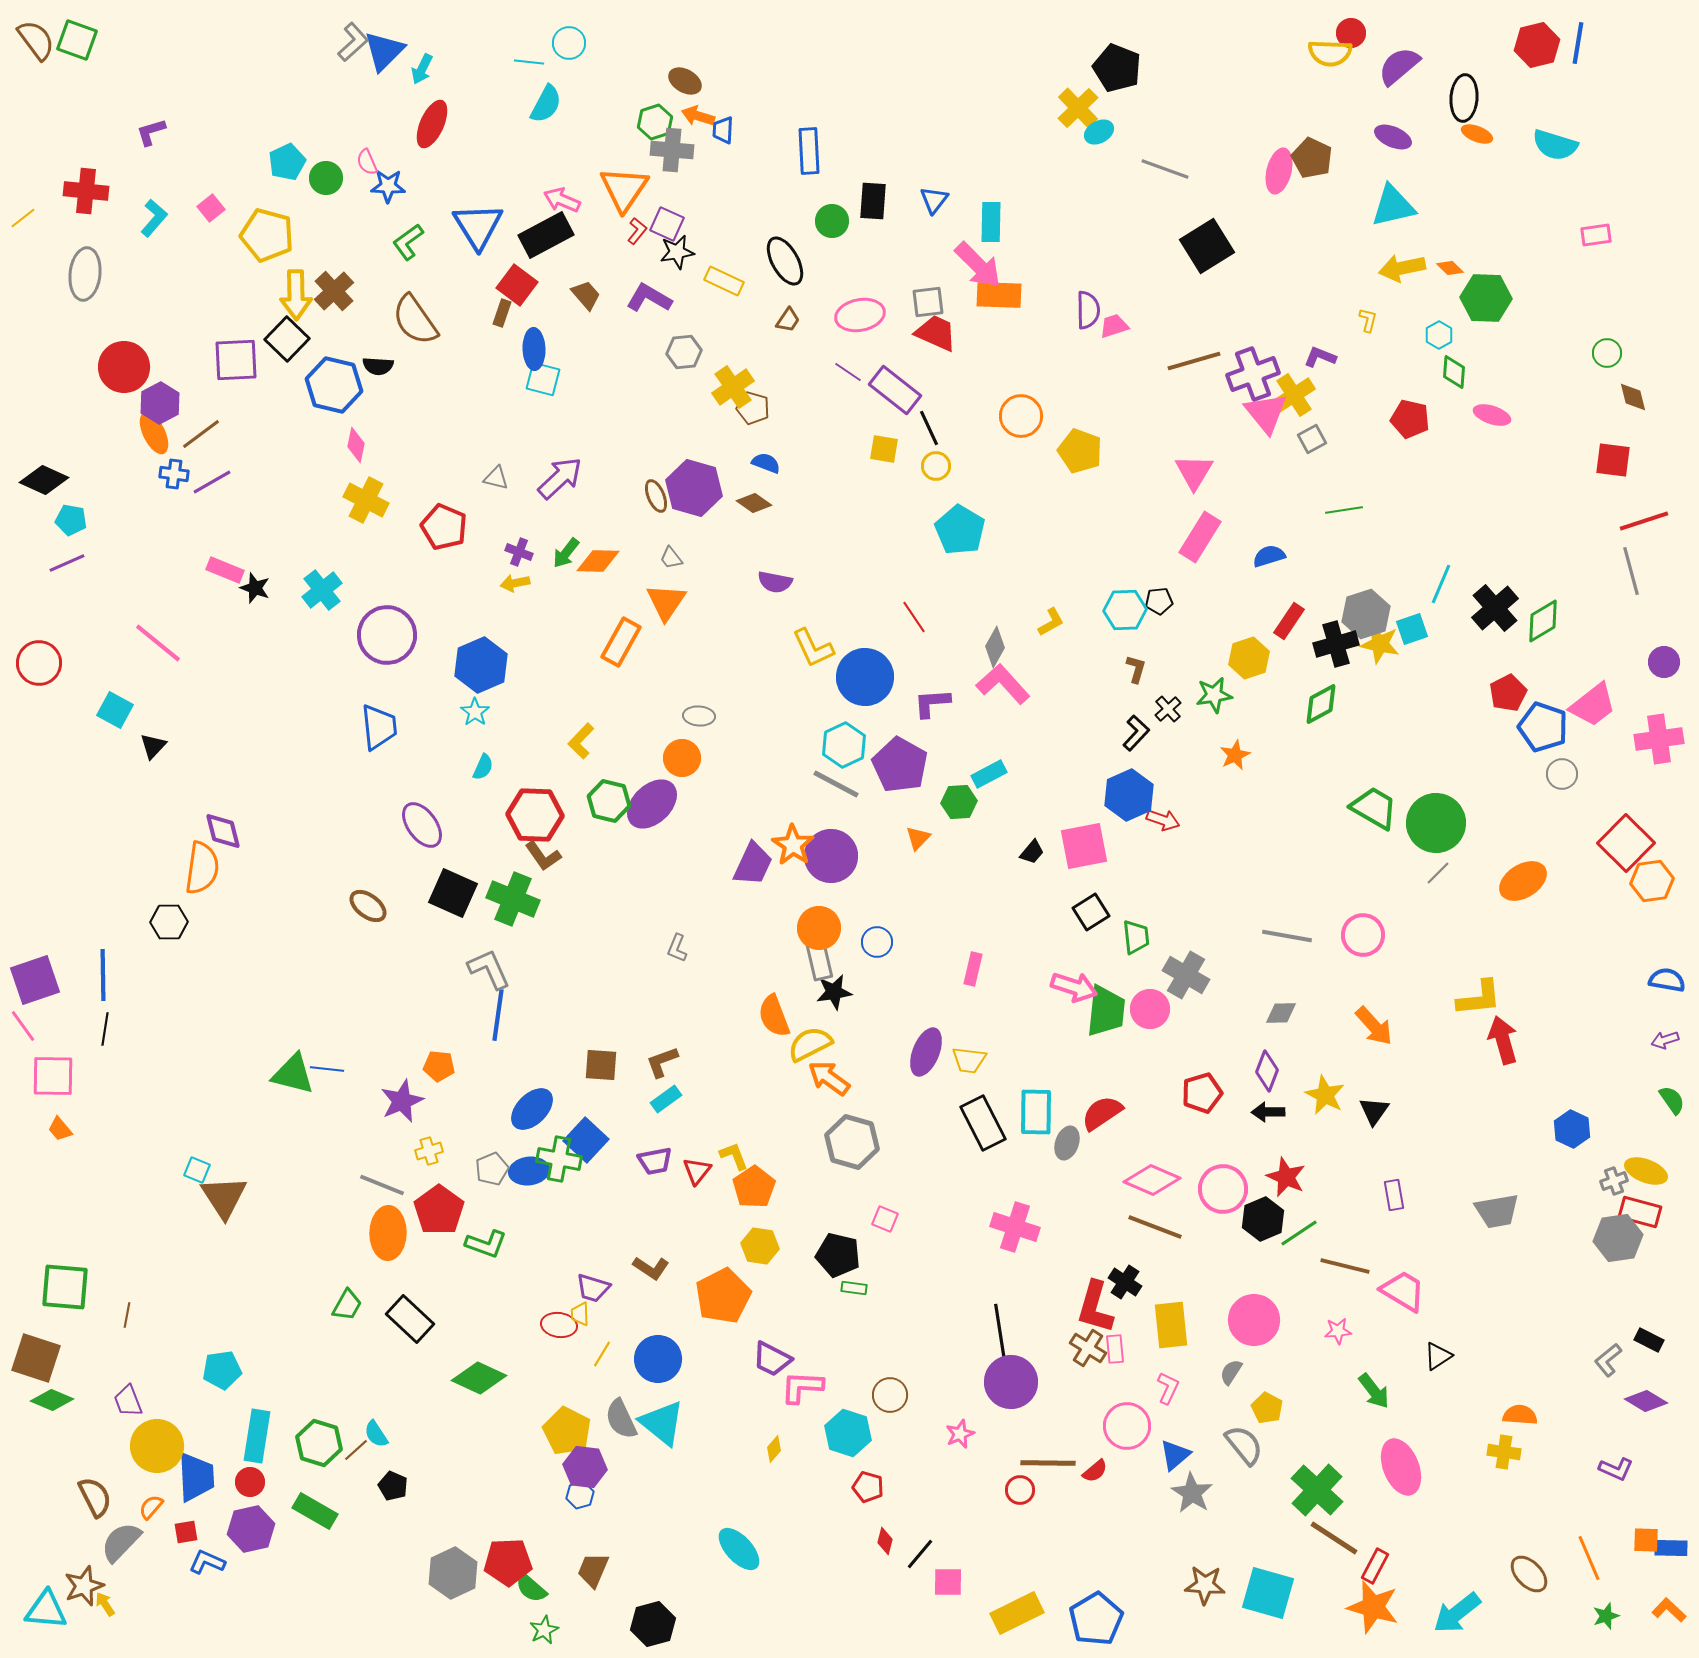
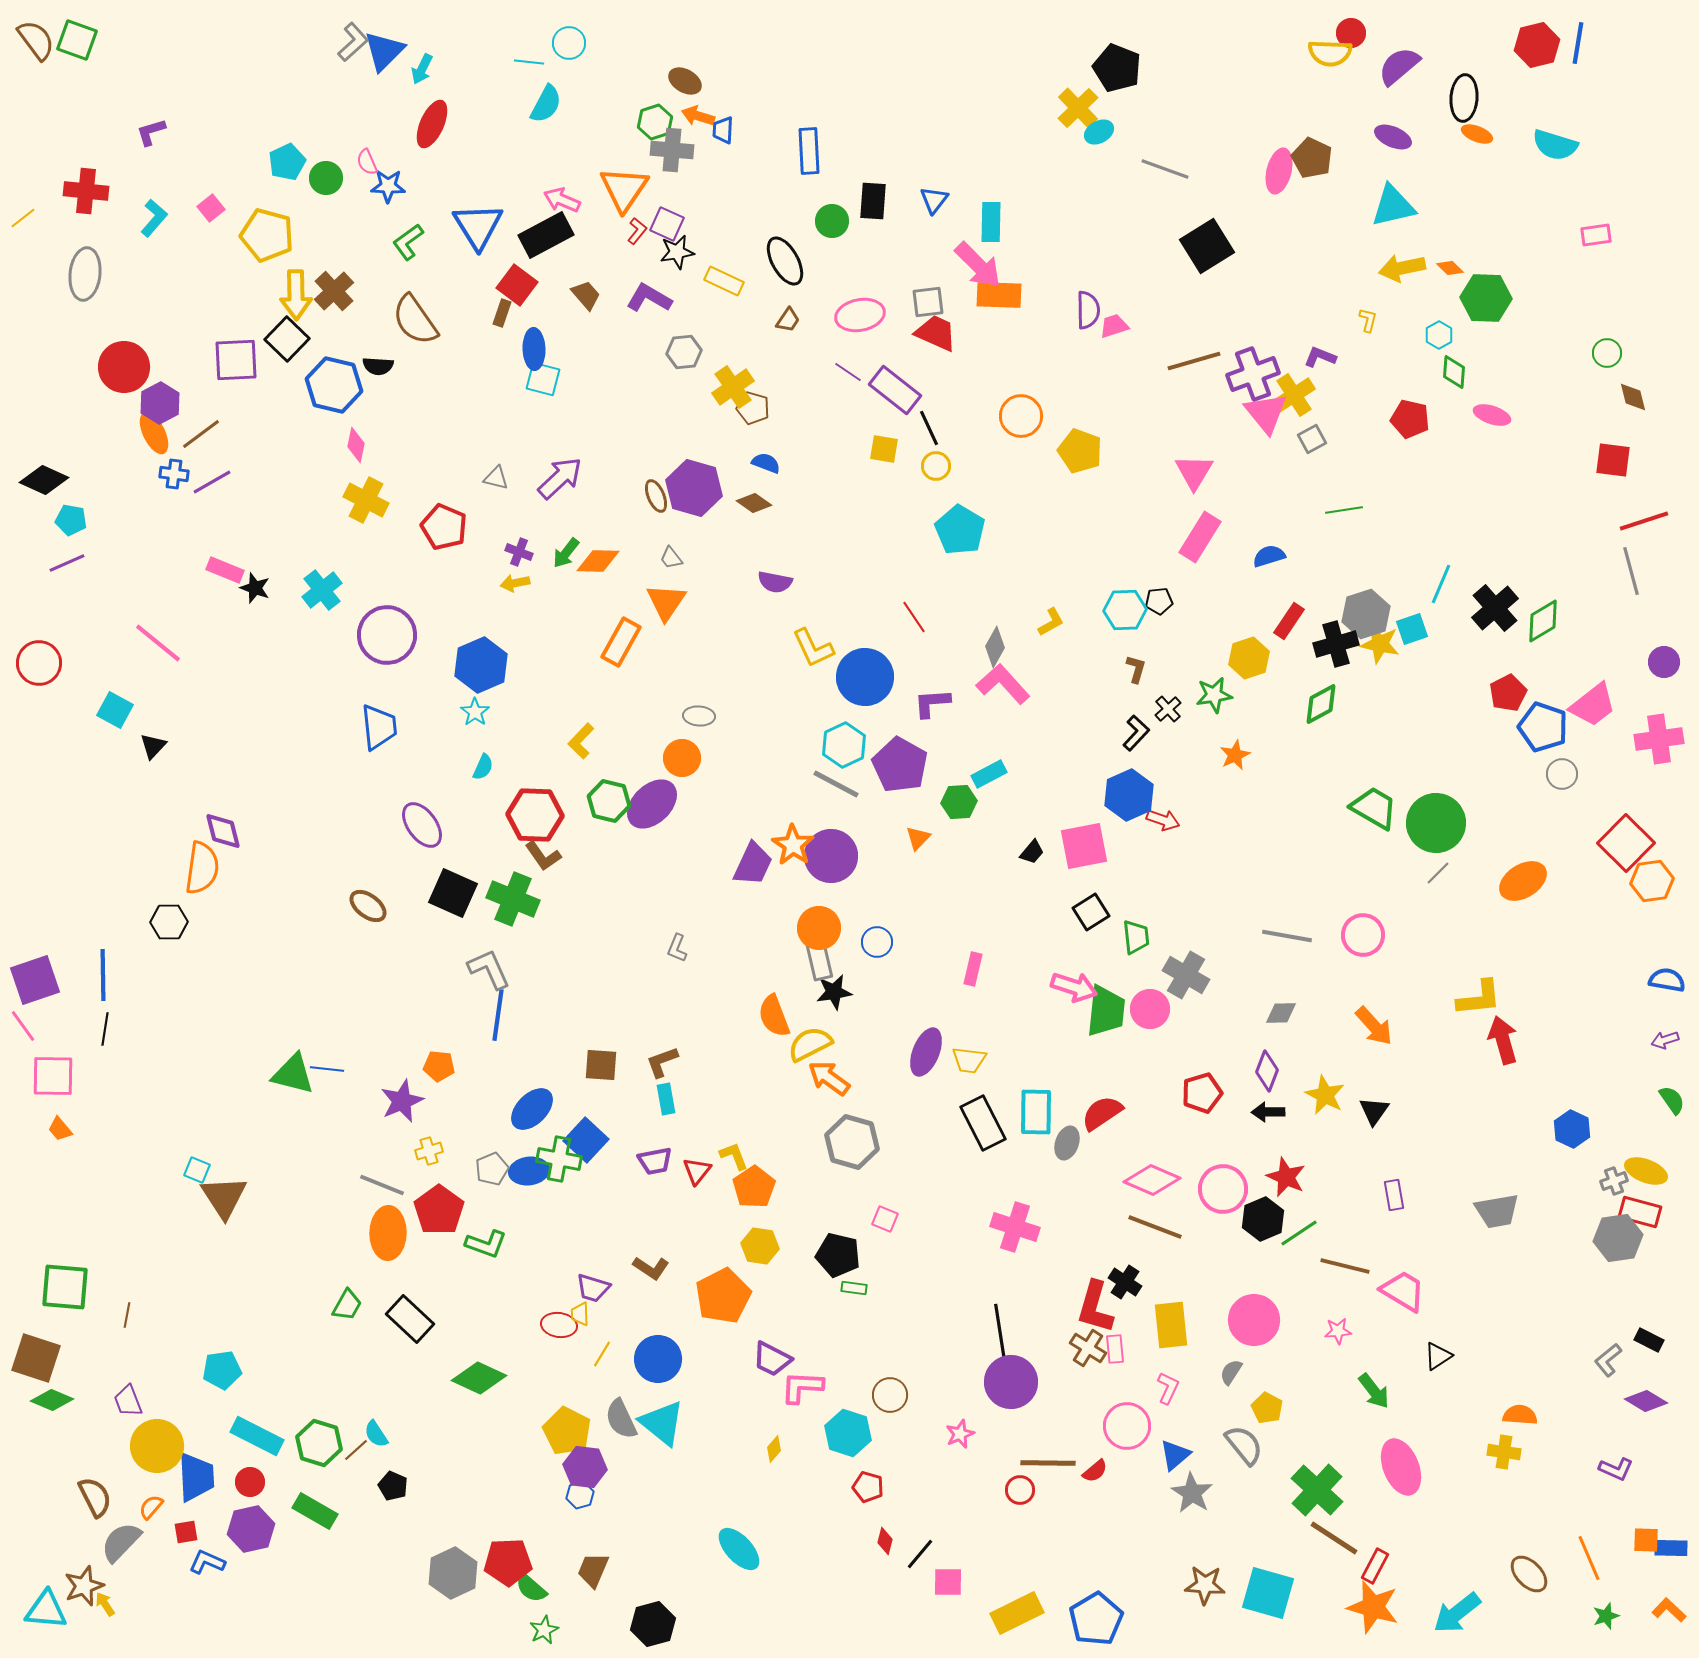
cyan rectangle at (666, 1099): rotated 64 degrees counterclockwise
cyan rectangle at (257, 1436): rotated 72 degrees counterclockwise
